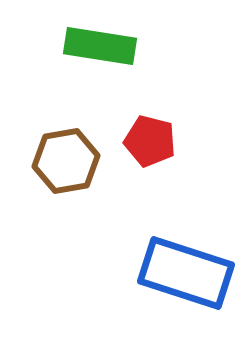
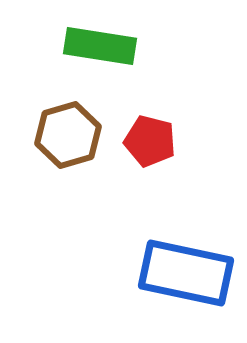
brown hexagon: moved 2 px right, 26 px up; rotated 6 degrees counterclockwise
blue rectangle: rotated 6 degrees counterclockwise
